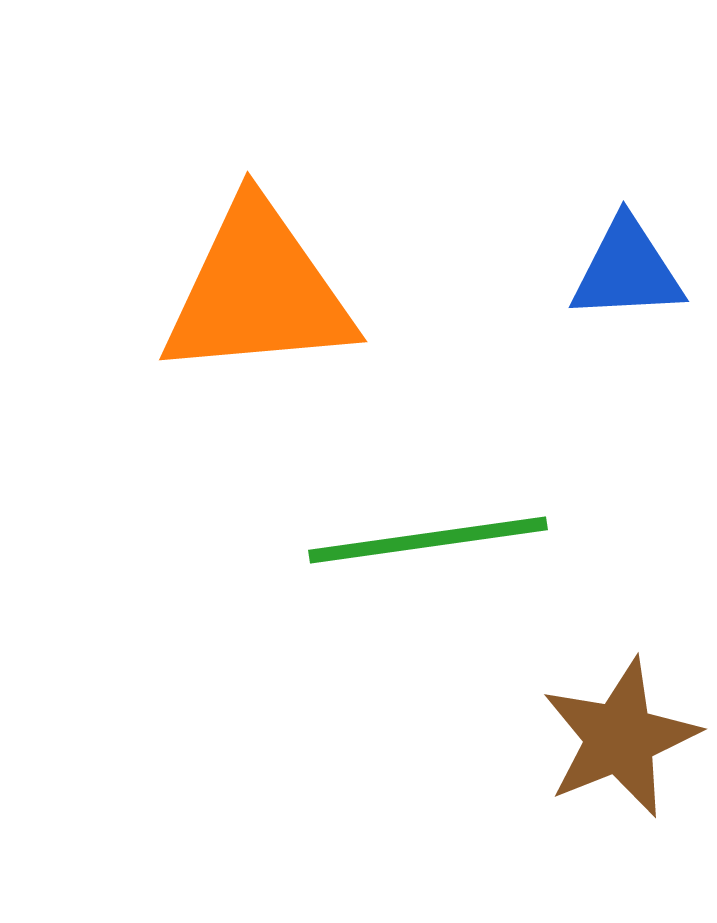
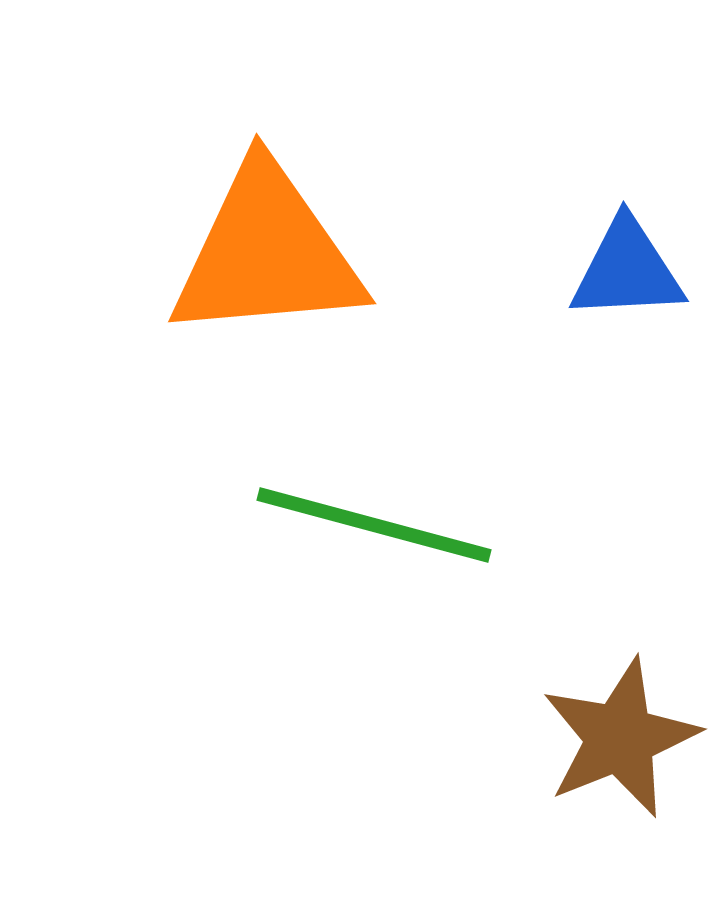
orange triangle: moved 9 px right, 38 px up
green line: moved 54 px left, 15 px up; rotated 23 degrees clockwise
